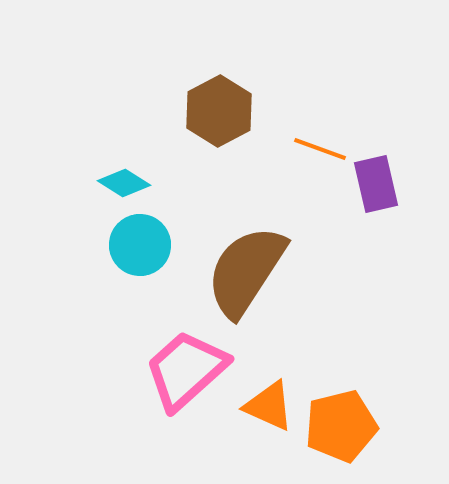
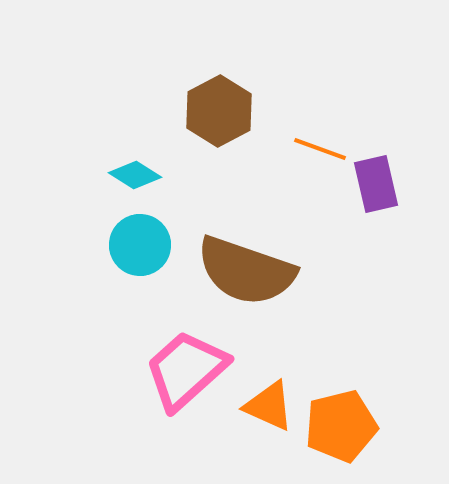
cyan diamond: moved 11 px right, 8 px up
brown semicircle: rotated 104 degrees counterclockwise
